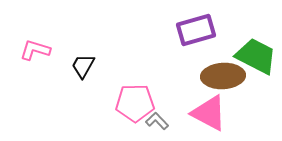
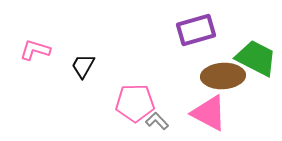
green trapezoid: moved 2 px down
